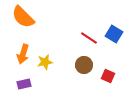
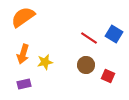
orange semicircle: rotated 100 degrees clockwise
brown circle: moved 2 px right
